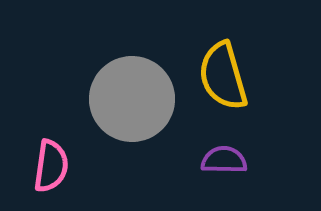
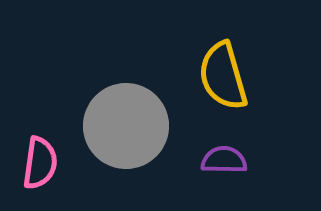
gray circle: moved 6 px left, 27 px down
pink semicircle: moved 11 px left, 3 px up
